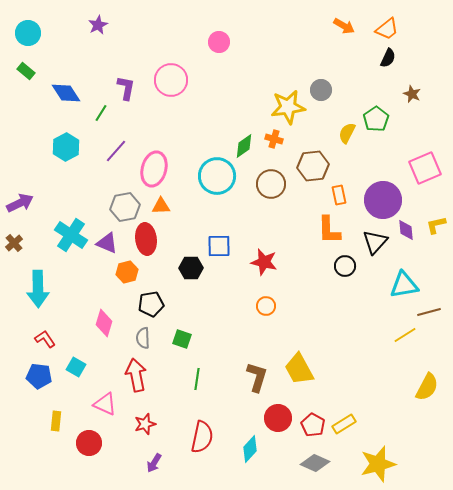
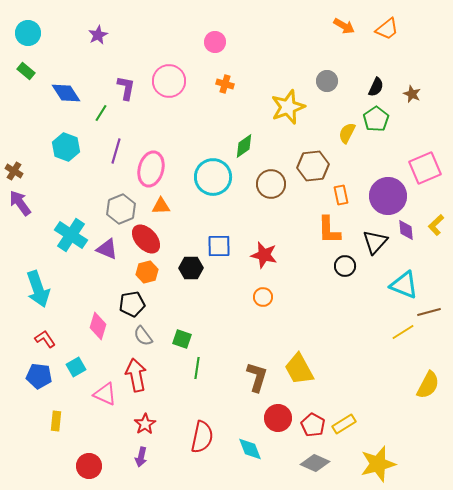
purple star at (98, 25): moved 10 px down
pink circle at (219, 42): moved 4 px left
black semicircle at (388, 58): moved 12 px left, 29 px down
pink circle at (171, 80): moved 2 px left, 1 px down
gray circle at (321, 90): moved 6 px right, 9 px up
yellow star at (288, 107): rotated 12 degrees counterclockwise
orange cross at (274, 139): moved 49 px left, 55 px up
cyan hexagon at (66, 147): rotated 12 degrees counterclockwise
purple line at (116, 151): rotated 25 degrees counterclockwise
pink ellipse at (154, 169): moved 3 px left
cyan circle at (217, 176): moved 4 px left, 1 px down
orange rectangle at (339, 195): moved 2 px right
purple circle at (383, 200): moved 5 px right, 4 px up
purple arrow at (20, 203): rotated 100 degrees counterclockwise
gray hexagon at (125, 207): moved 4 px left, 2 px down; rotated 12 degrees counterclockwise
yellow L-shape at (436, 225): rotated 30 degrees counterclockwise
red ellipse at (146, 239): rotated 36 degrees counterclockwise
brown cross at (14, 243): moved 72 px up; rotated 18 degrees counterclockwise
purple triangle at (107, 243): moved 6 px down
red star at (264, 262): moved 7 px up
orange hexagon at (127, 272): moved 20 px right
cyan triangle at (404, 285): rotated 32 degrees clockwise
cyan arrow at (38, 289): rotated 18 degrees counterclockwise
black pentagon at (151, 304): moved 19 px left
orange circle at (266, 306): moved 3 px left, 9 px up
pink diamond at (104, 323): moved 6 px left, 3 px down
yellow line at (405, 335): moved 2 px left, 3 px up
gray semicircle at (143, 338): moved 2 px up; rotated 35 degrees counterclockwise
cyan square at (76, 367): rotated 30 degrees clockwise
green line at (197, 379): moved 11 px up
yellow semicircle at (427, 387): moved 1 px right, 2 px up
pink triangle at (105, 404): moved 10 px up
red star at (145, 424): rotated 15 degrees counterclockwise
red circle at (89, 443): moved 23 px down
cyan diamond at (250, 449): rotated 64 degrees counterclockwise
purple arrow at (154, 463): moved 13 px left, 6 px up; rotated 18 degrees counterclockwise
